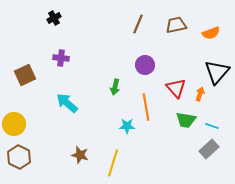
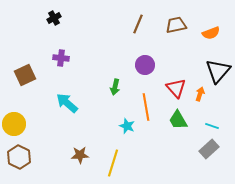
black triangle: moved 1 px right, 1 px up
green trapezoid: moved 8 px left; rotated 50 degrees clockwise
cyan star: rotated 21 degrees clockwise
brown star: rotated 18 degrees counterclockwise
